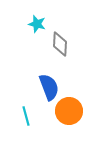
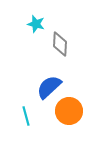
cyan star: moved 1 px left
blue semicircle: rotated 112 degrees counterclockwise
